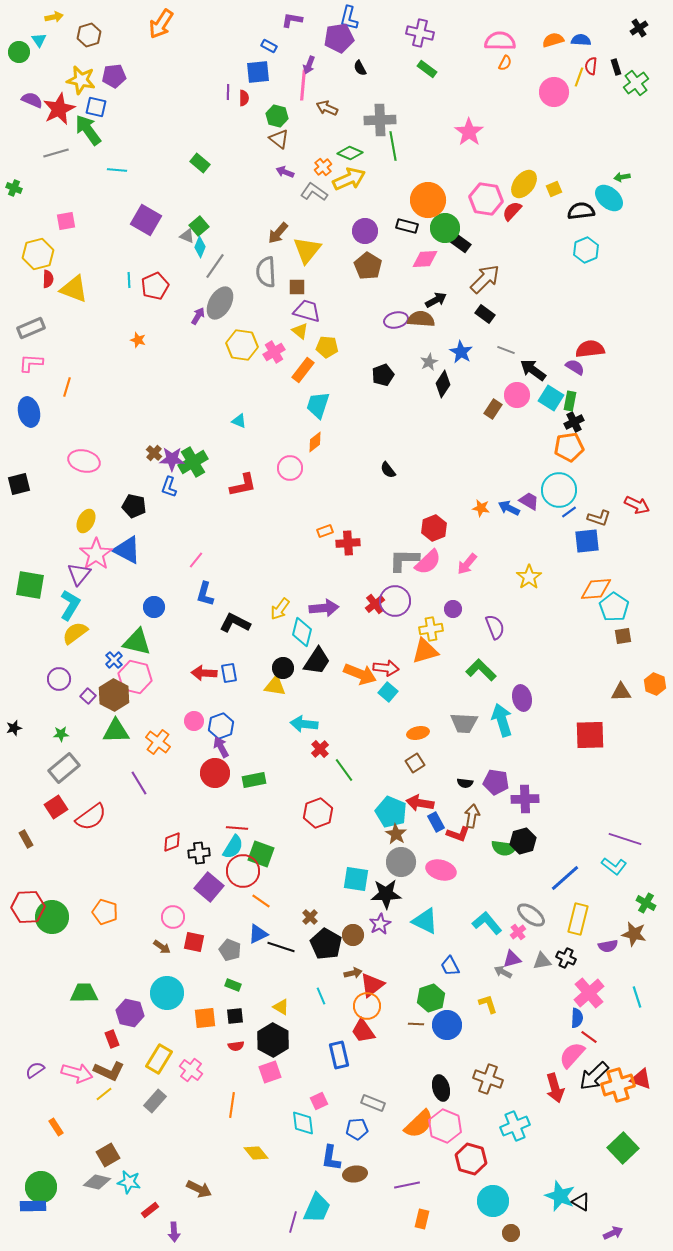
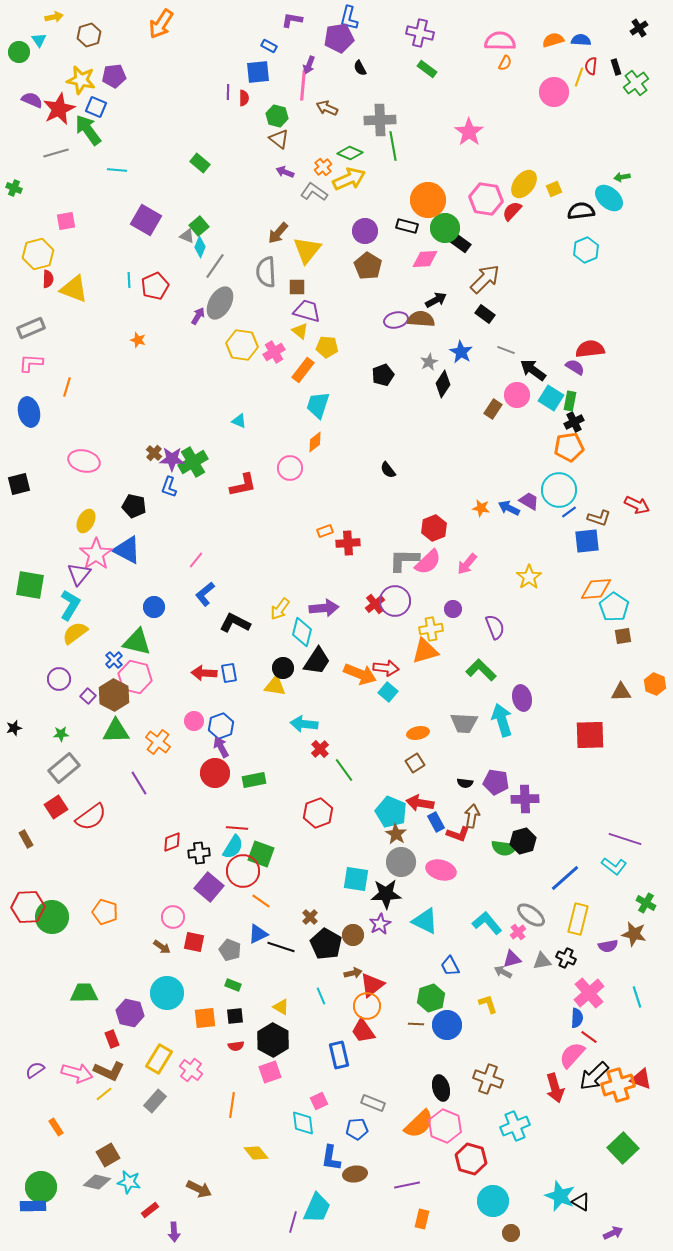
blue square at (96, 107): rotated 10 degrees clockwise
blue L-shape at (205, 594): rotated 35 degrees clockwise
